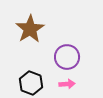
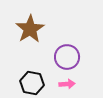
black hexagon: moved 1 px right; rotated 10 degrees counterclockwise
